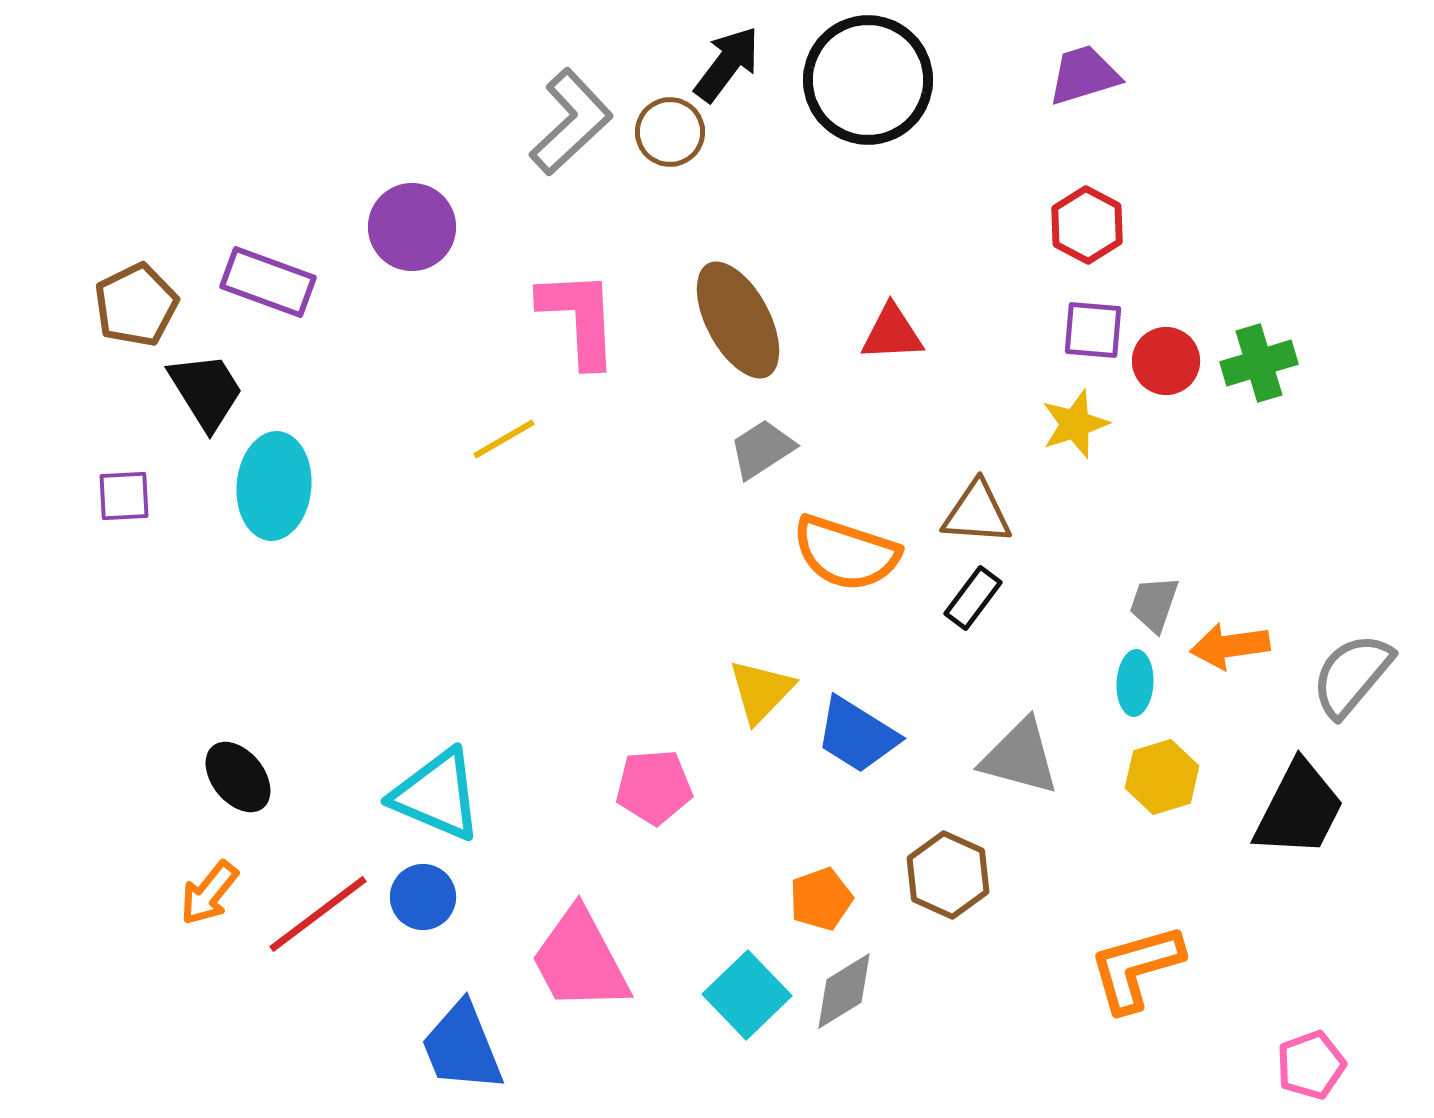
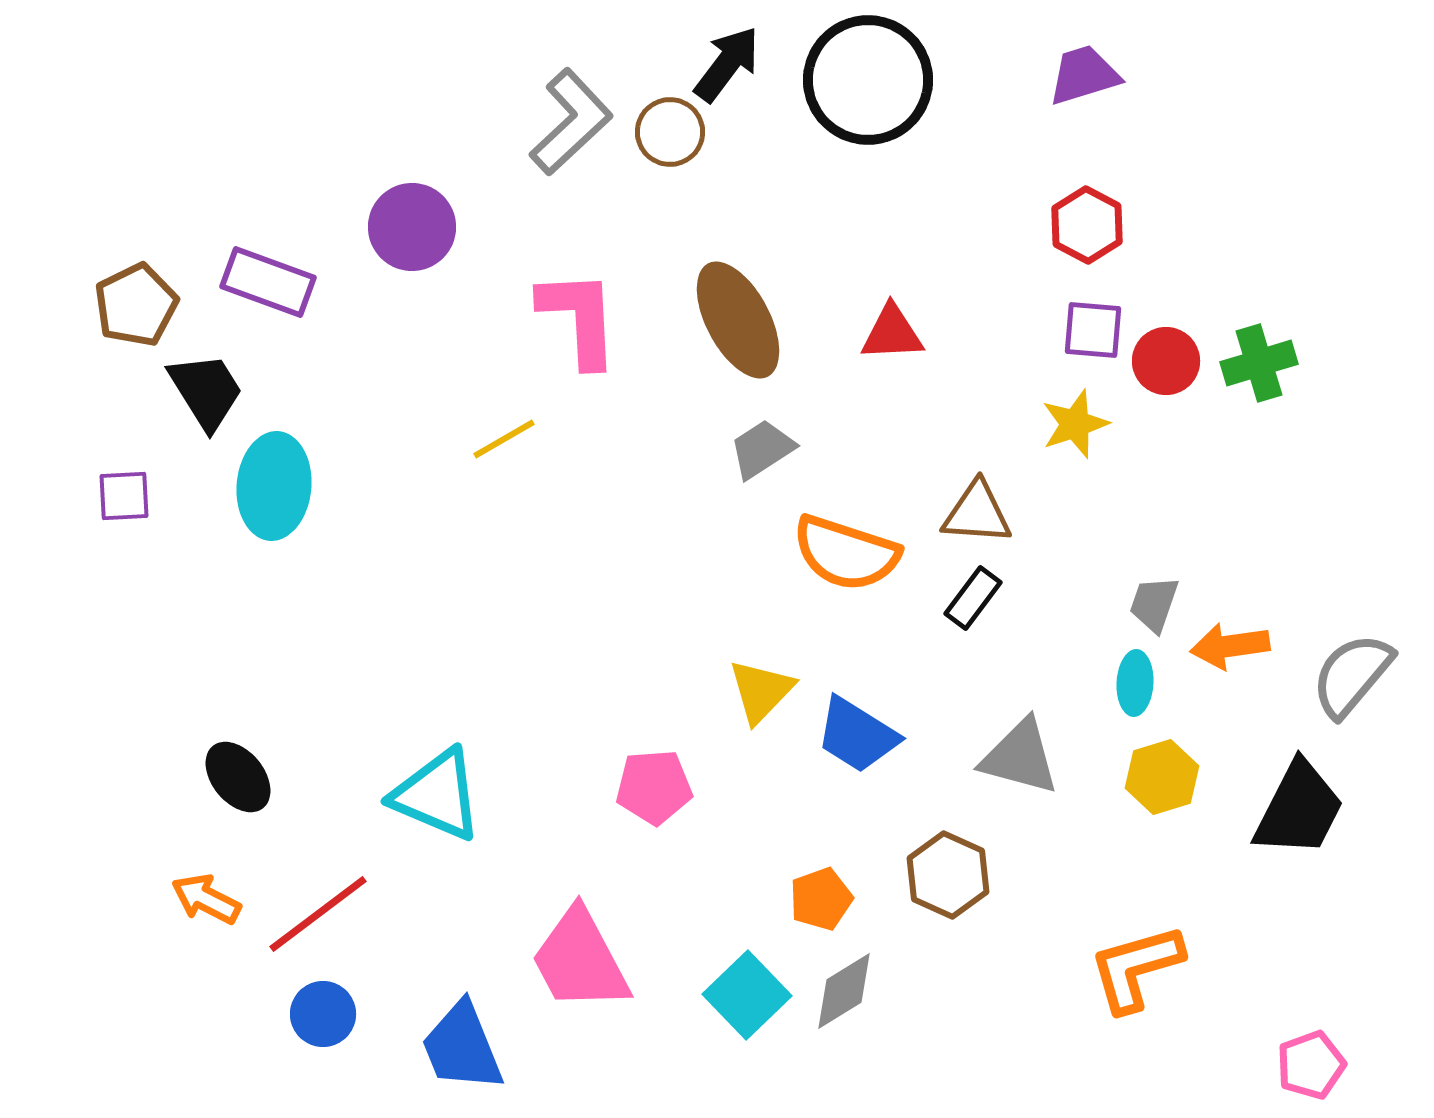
orange arrow at (209, 893): moved 3 px left, 6 px down; rotated 78 degrees clockwise
blue circle at (423, 897): moved 100 px left, 117 px down
